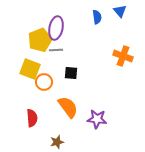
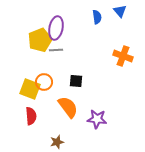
yellow square: moved 20 px down
black square: moved 5 px right, 8 px down
red semicircle: moved 1 px left, 2 px up
